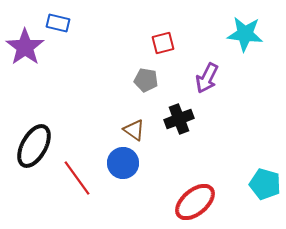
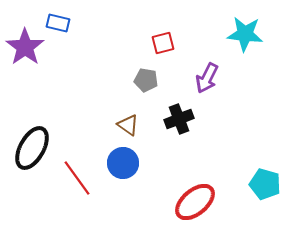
brown triangle: moved 6 px left, 5 px up
black ellipse: moved 2 px left, 2 px down
